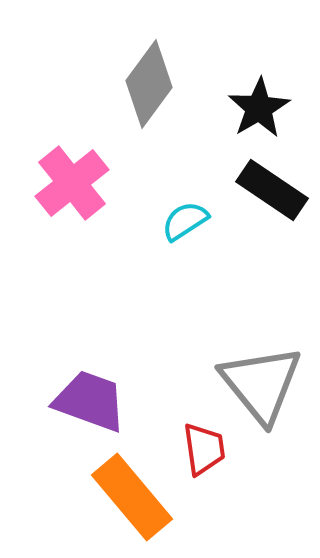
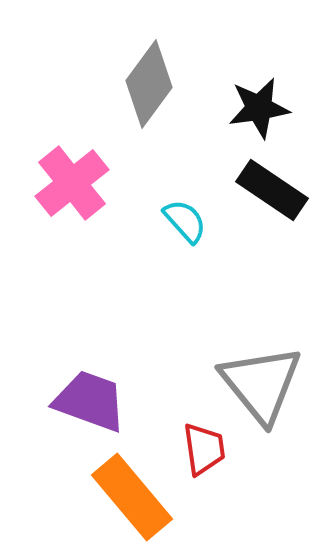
black star: rotated 22 degrees clockwise
cyan semicircle: rotated 81 degrees clockwise
